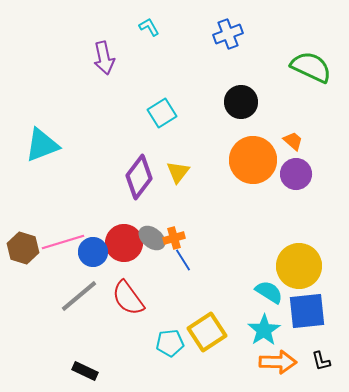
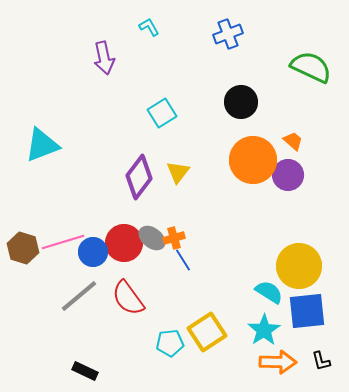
purple circle: moved 8 px left, 1 px down
